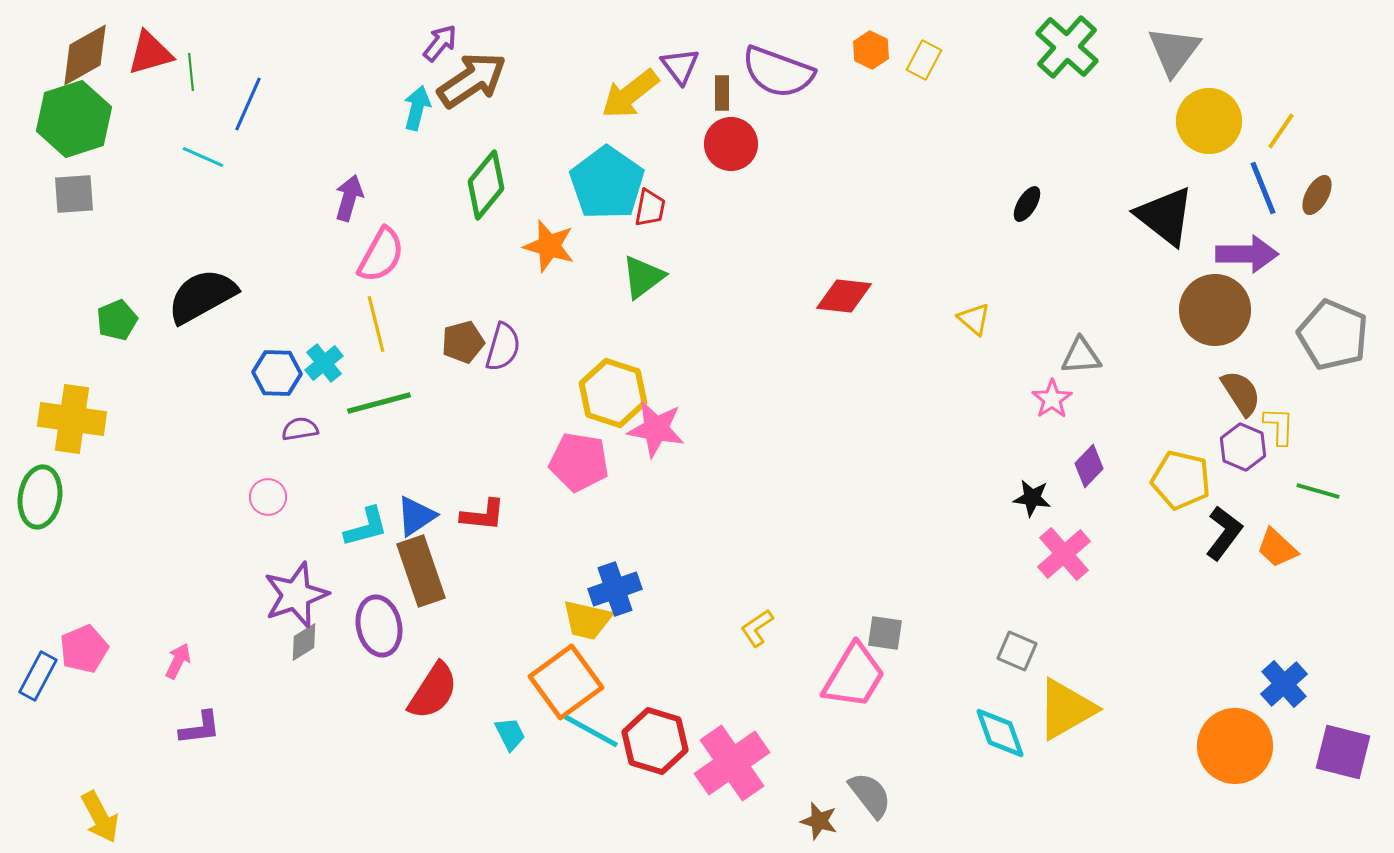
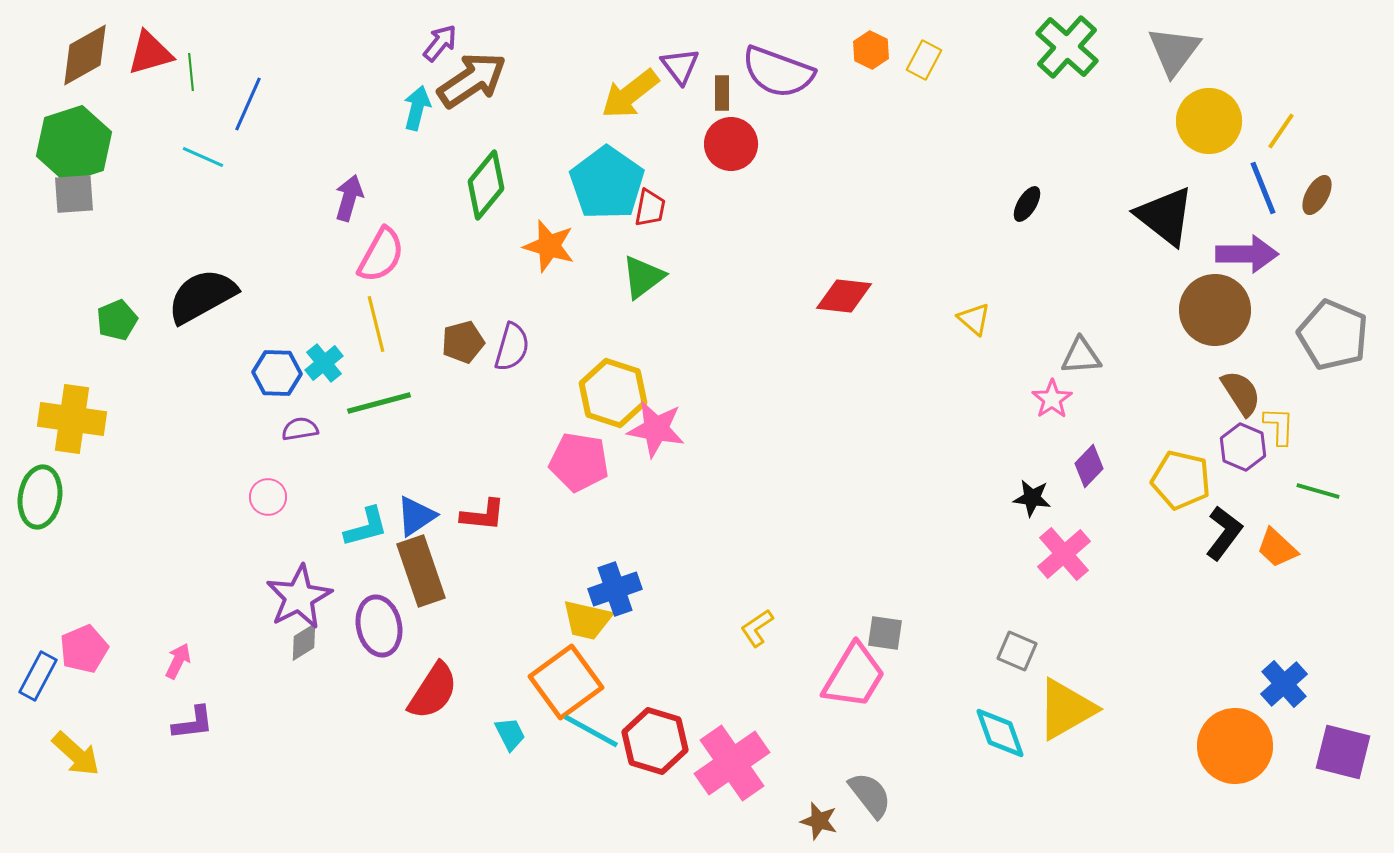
green hexagon at (74, 119): moved 25 px down
purple semicircle at (503, 347): moved 9 px right
purple star at (296, 595): moved 3 px right, 2 px down; rotated 8 degrees counterclockwise
purple L-shape at (200, 728): moved 7 px left, 5 px up
yellow arrow at (100, 817): moved 24 px left, 63 px up; rotated 20 degrees counterclockwise
